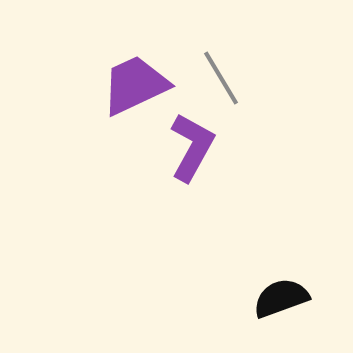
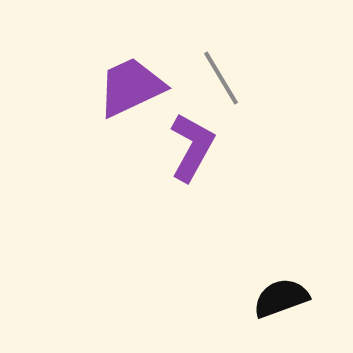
purple trapezoid: moved 4 px left, 2 px down
